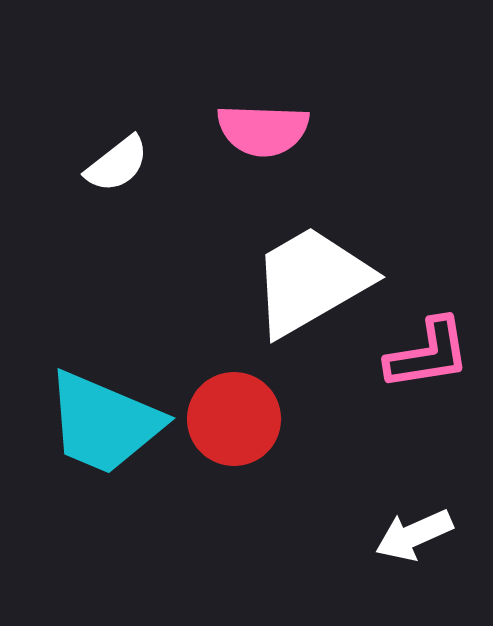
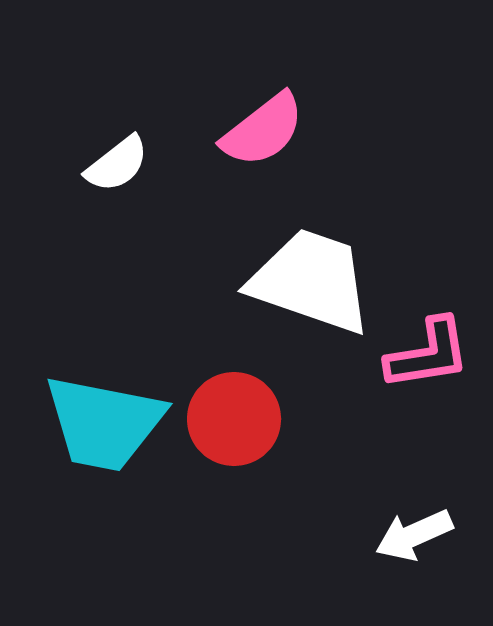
pink semicircle: rotated 40 degrees counterclockwise
white trapezoid: rotated 49 degrees clockwise
cyan trapezoid: rotated 12 degrees counterclockwise
